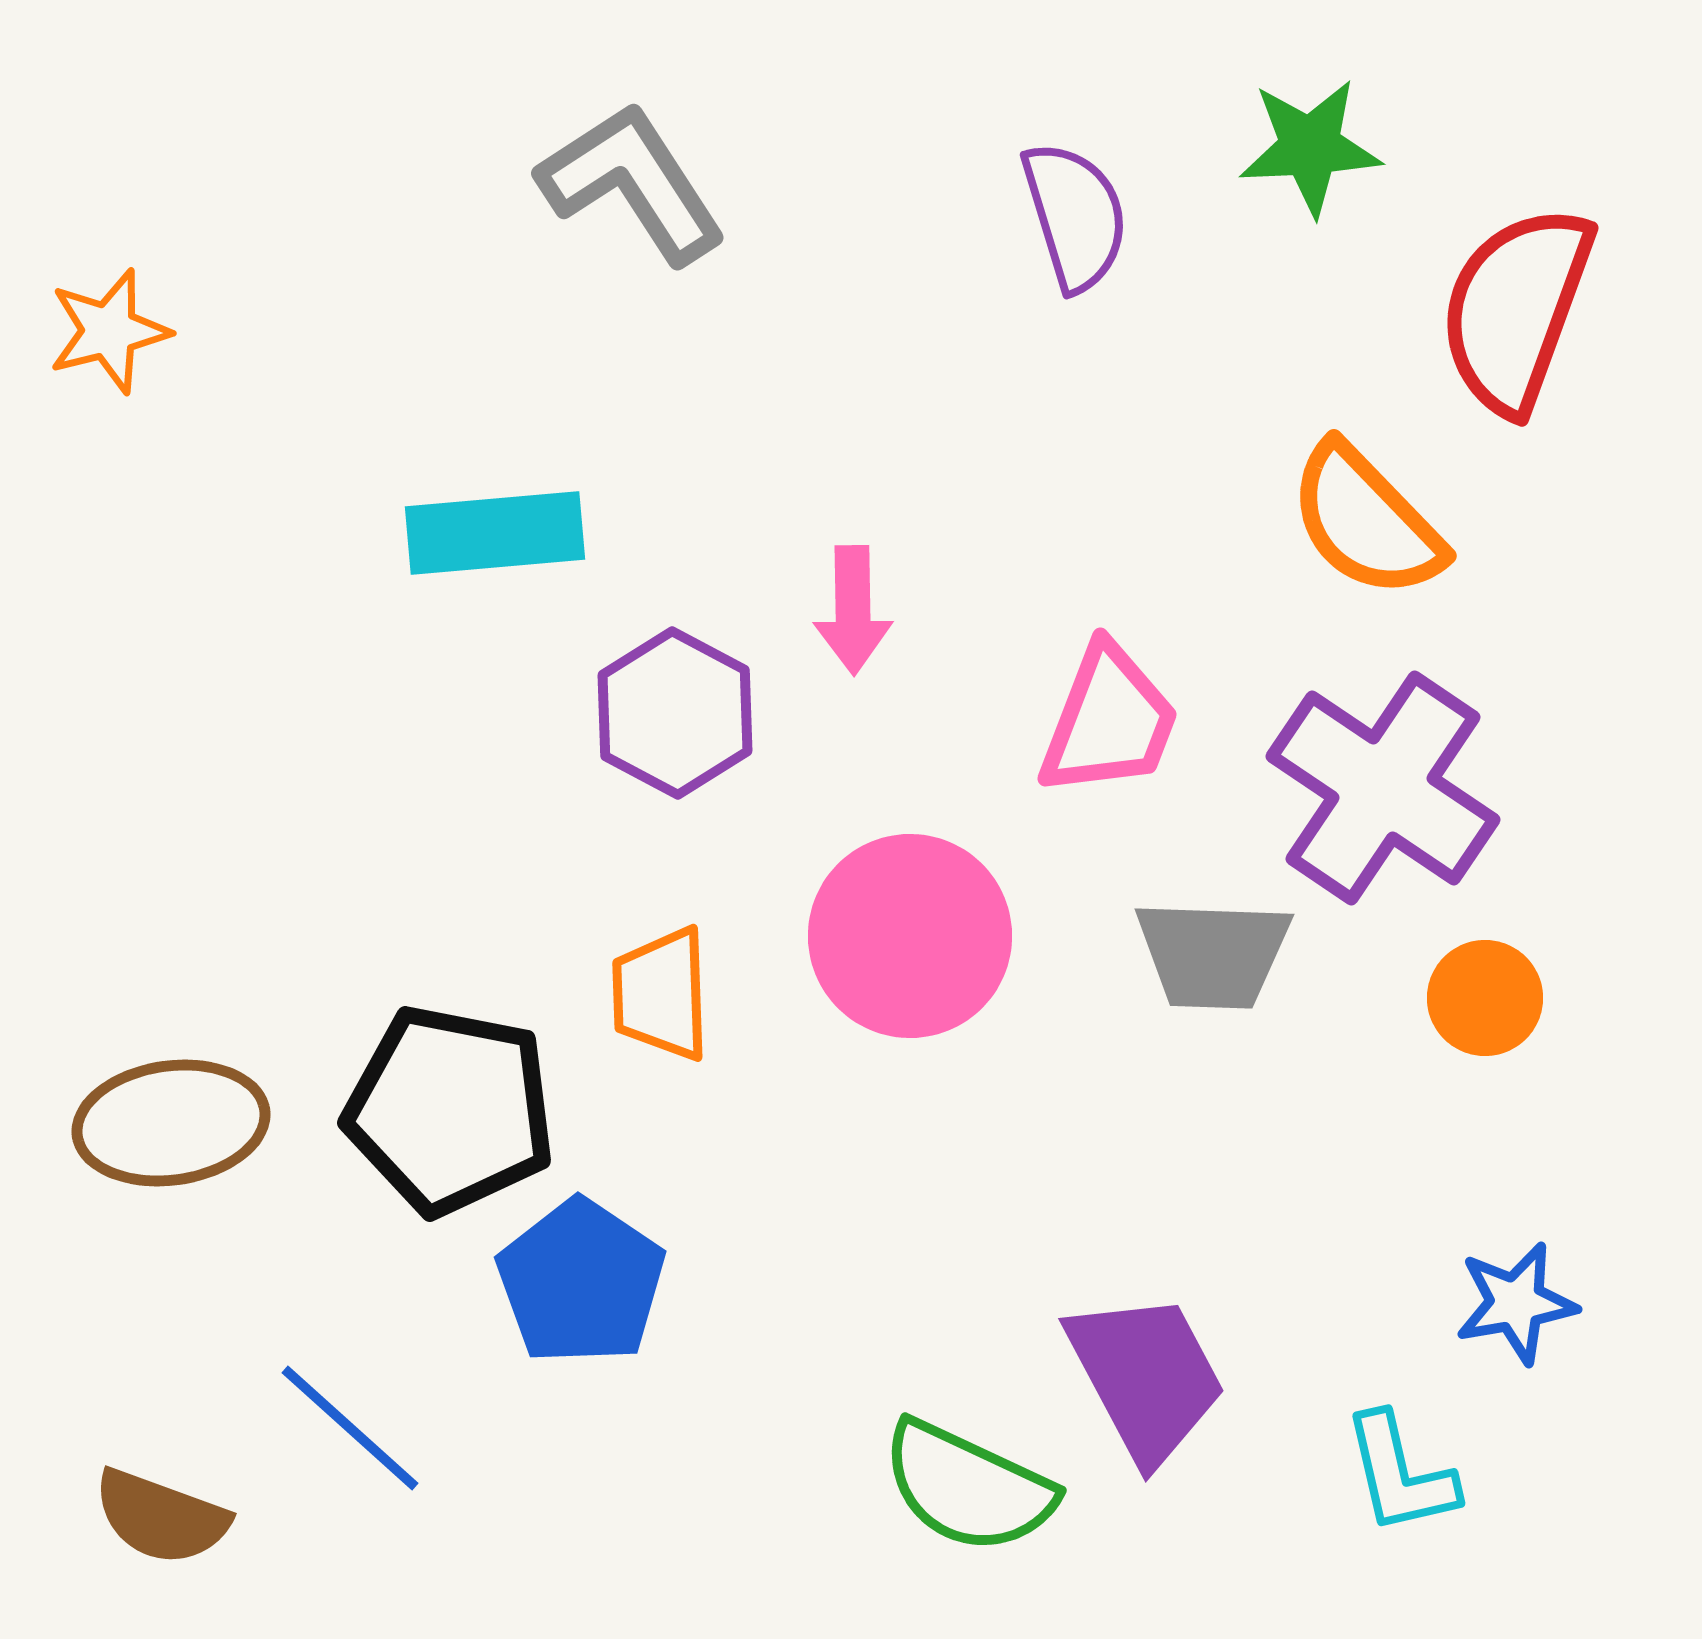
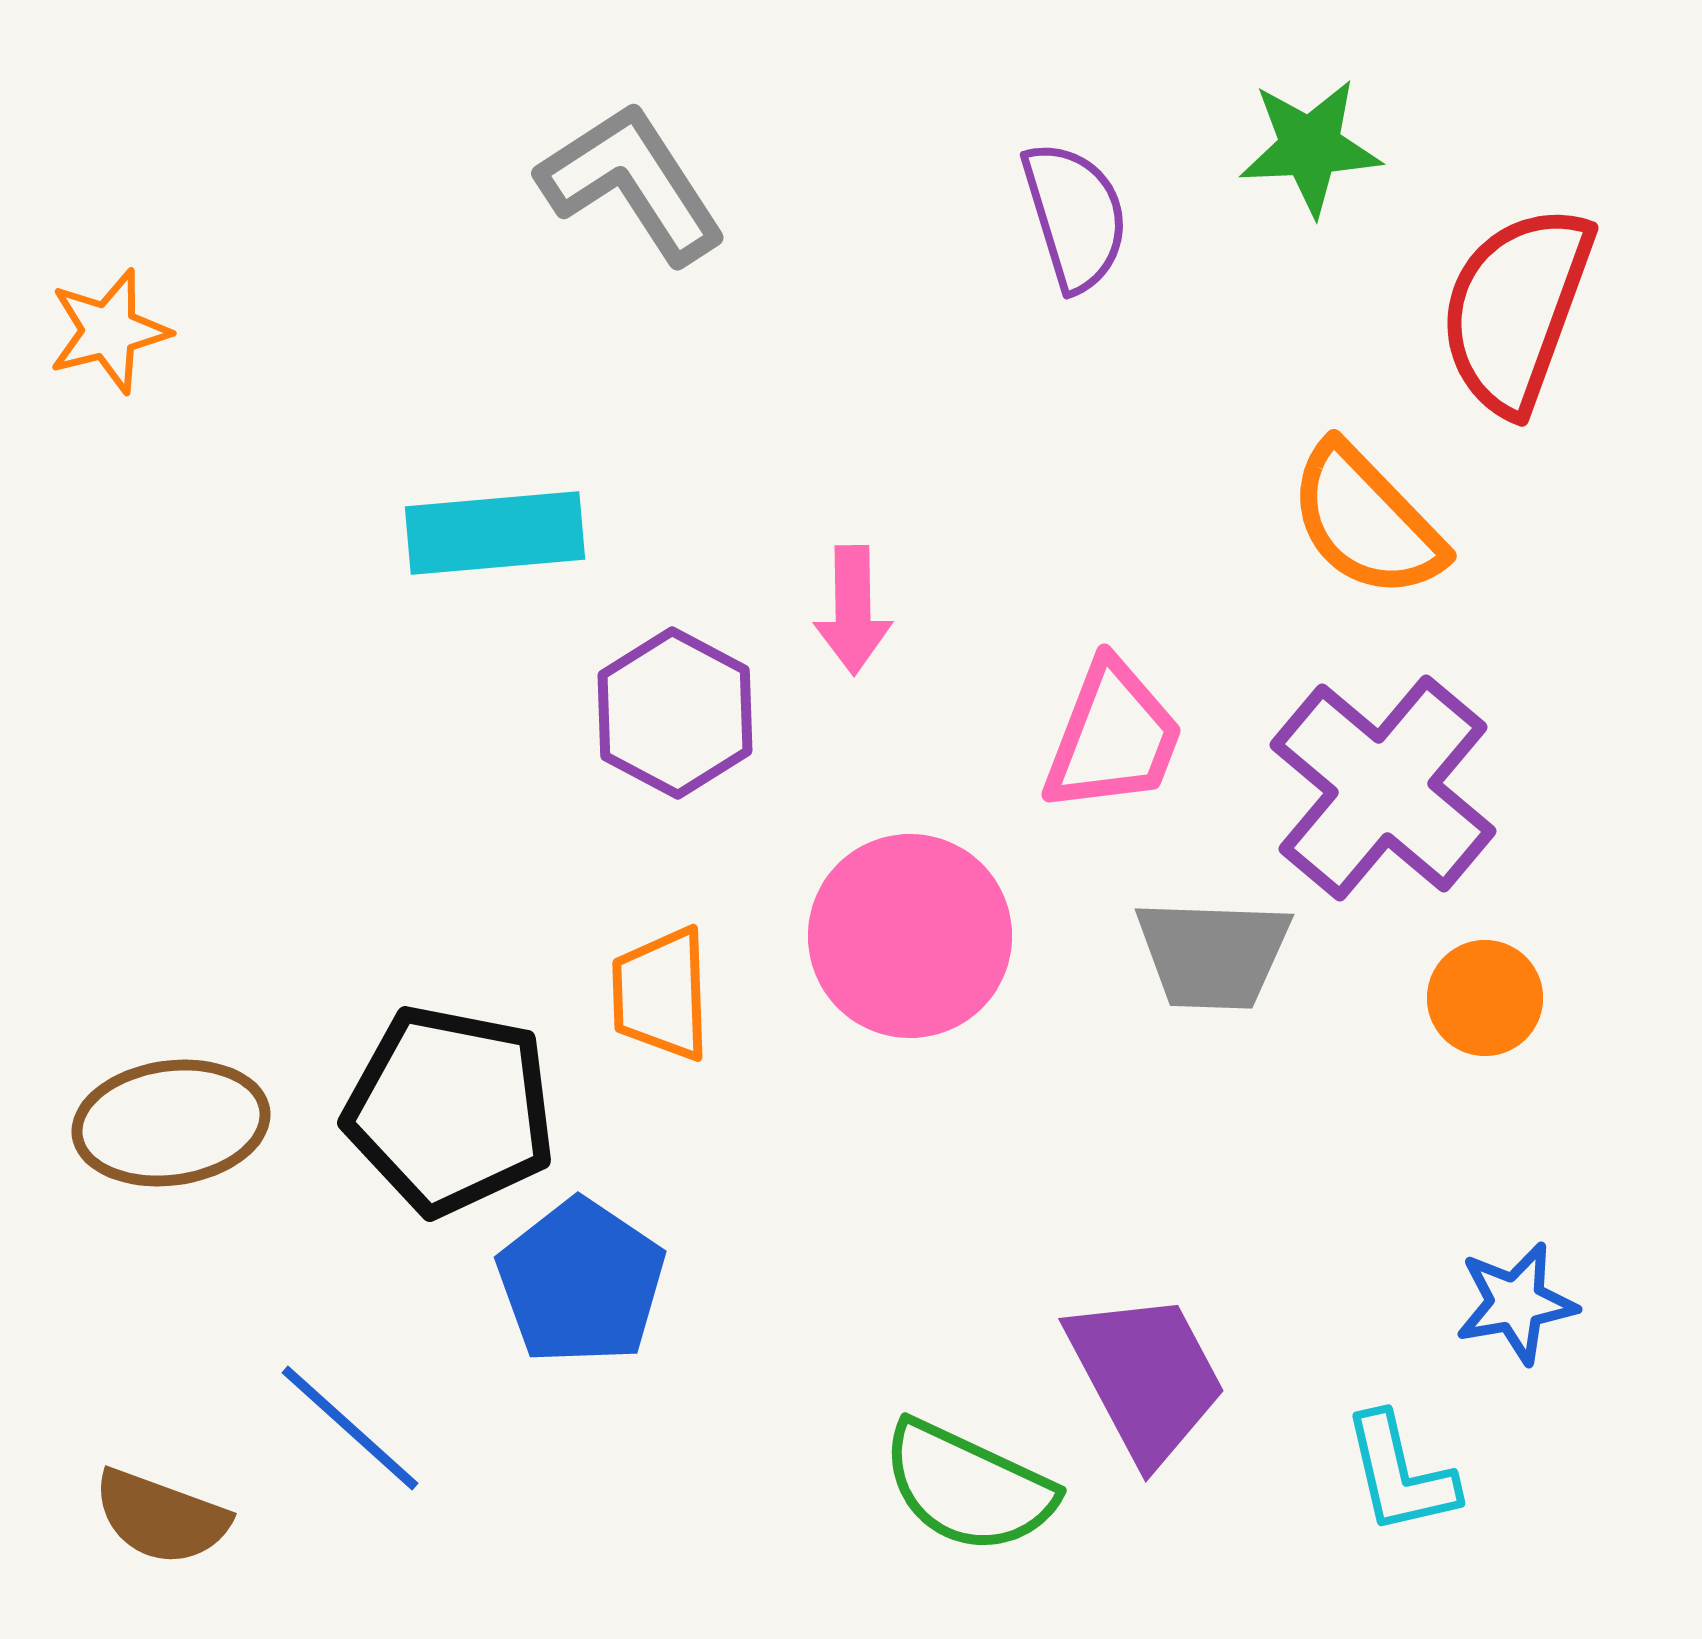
pink trapezoid: moved 4 px right, 16 px down
purple cross: rotated 6 degrees clockwise
